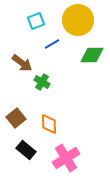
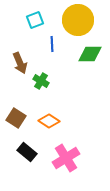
cyan square: moved 1 px left, 1 px up
blue line: rotated 63 degrees counterclockwise
green diamond: moved 2 px left, 1 px up
brown arrow: moved 2 px left; rotated 30 degrees clockwise
green cross: moved 1 px left, 1 px up
brown square: rotated 18 degrees counterclockwise
orange diamond: moved 3 px up; rotated 55 degrees counterclockwise
black rectangle: moved 1 px right, 2 px down
